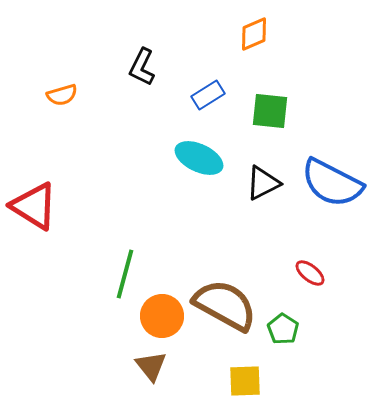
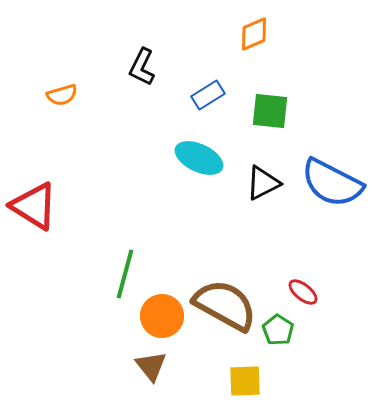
red ellipse: moved 7 px left, 19 px down
green pentagon: moved 5 px left, 1 px down
